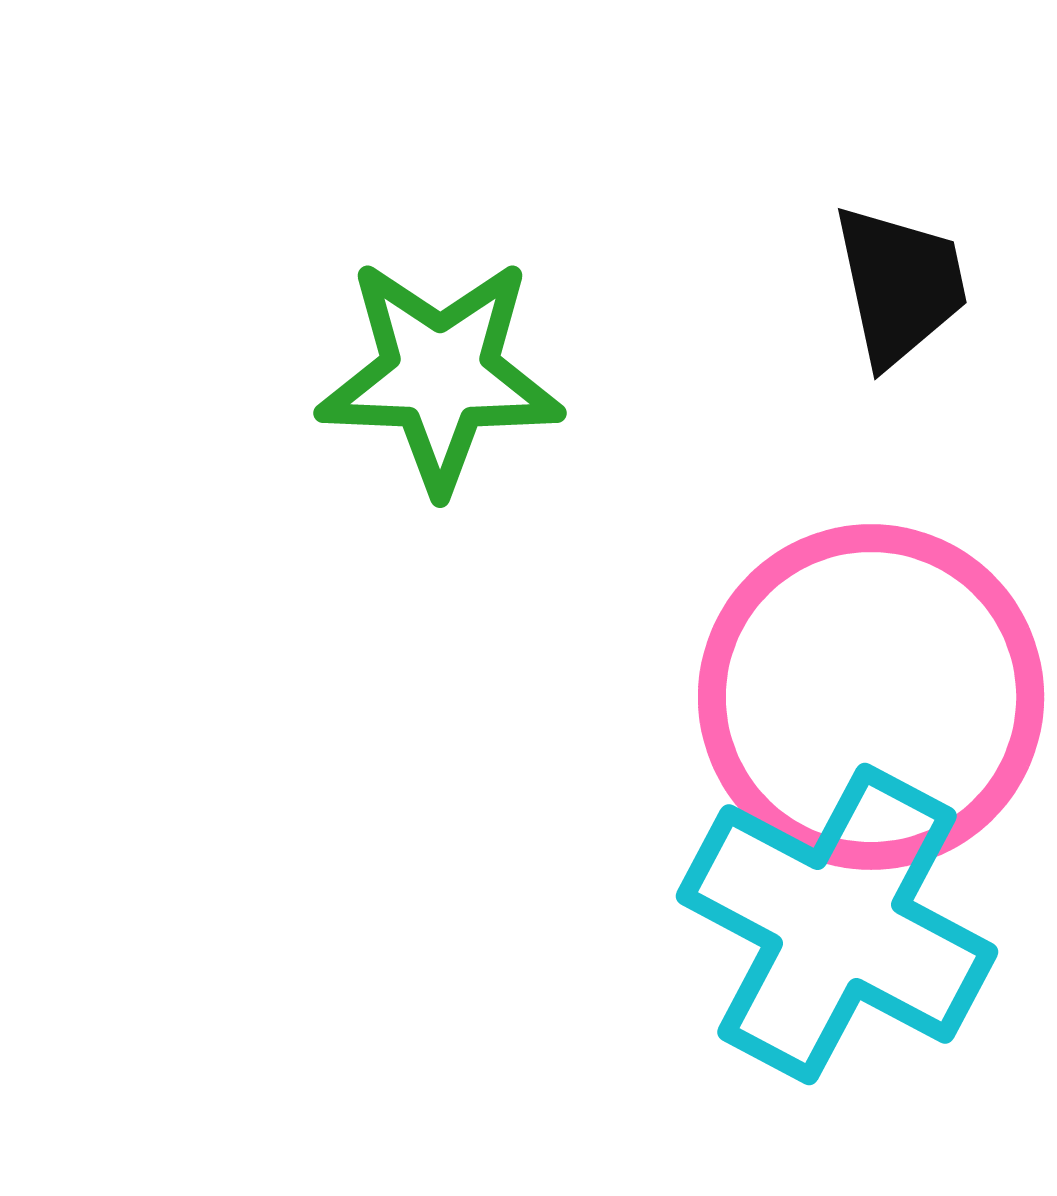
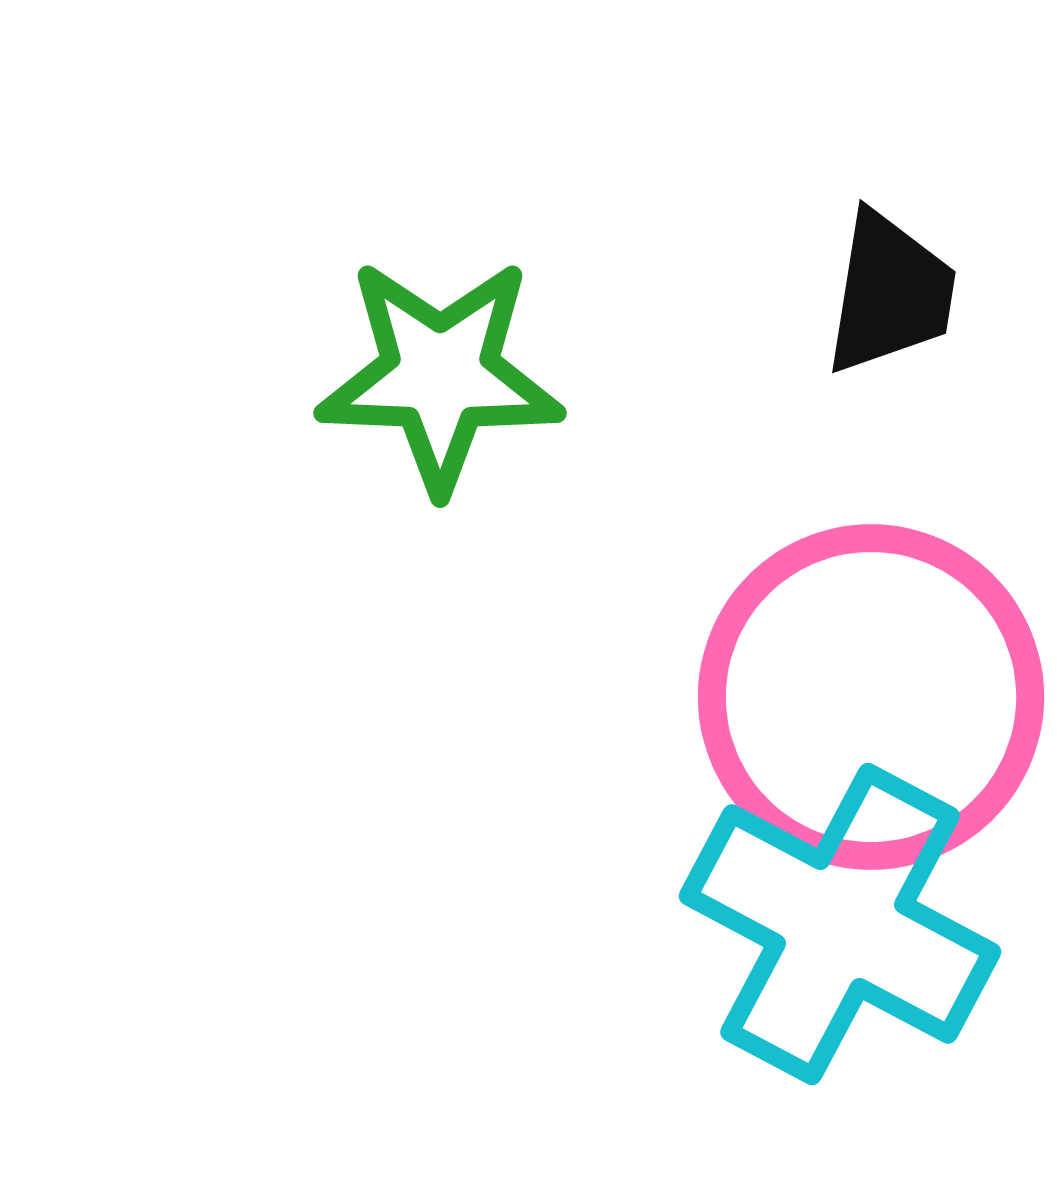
black trapezoid: moved 10 px left, 8 px down; rotated 21 degrees clockwise
cyan cross: moved 3 px right
